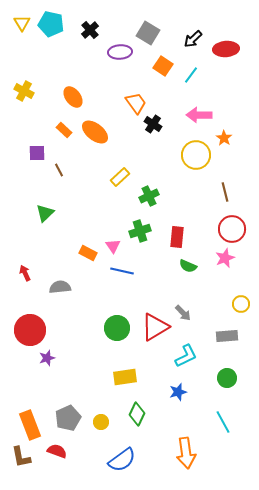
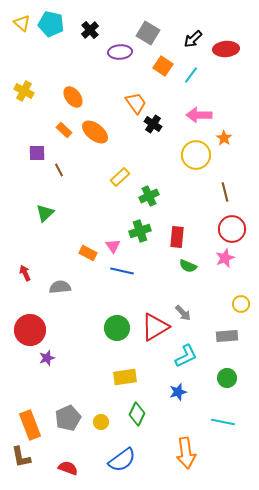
yellow triangle at (22, 23): rotated 18 degrees counterclockwise
cyan line at (223, 422): rotated 50 degrees counterclockwise
red semicircle at (57, 451): moved 11 px right, 17 px down
